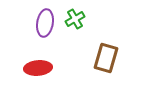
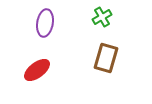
green cross: moved 27 px right, 2 px up
red ellipse: moved 1 px left, 2 px down; rotated 32 degrees counterclockwise
